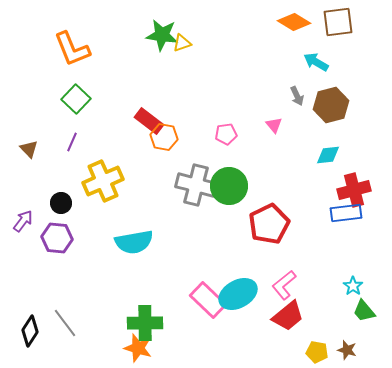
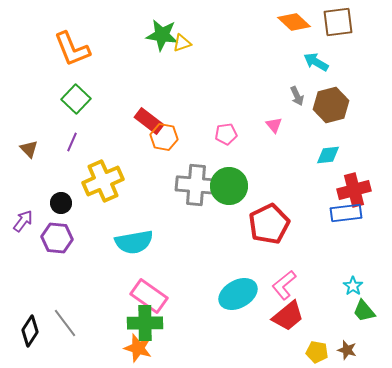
orange diamond: rotated 12 degrees clockwise
gray cross: rotated 9 degrees counterclockwise
pink rectangle: moved 59 px left, 4 px up; rotated 9 degrees counterclockwise
